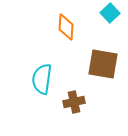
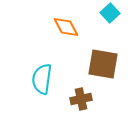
orange diamond: rotated 32 degrees counterclockwise
brown cross: moved 7 px right, 3 px up
